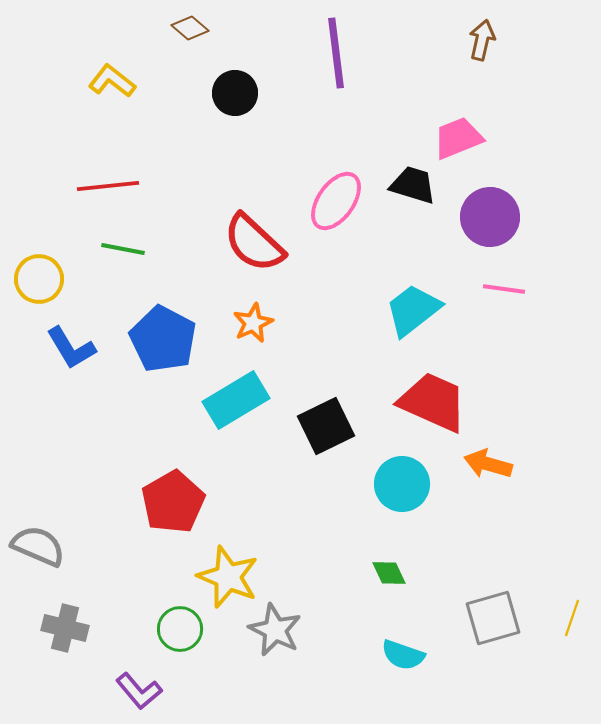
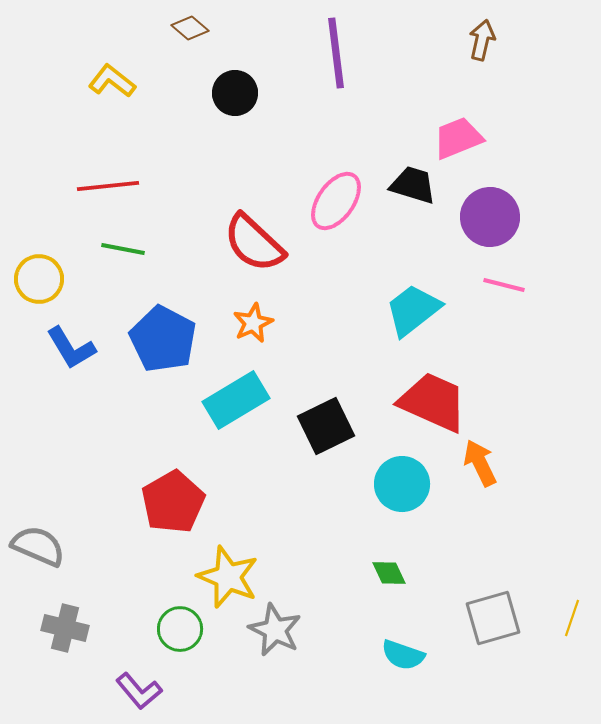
pink line: moved 4 px up; rotated 6 degrees clockwise
orange arrow: moved 8 px left, 1 px up; rotated 48 degrees clockwise
